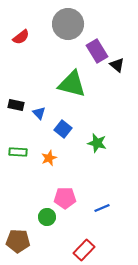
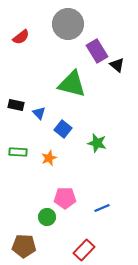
brown pentagon: moved 6 px right, 5 px down
